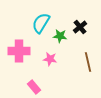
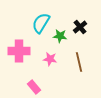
brown line: moved 9 px left
